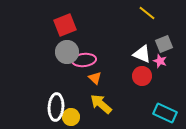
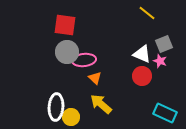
red square: rotated 30 degrees clockwise
